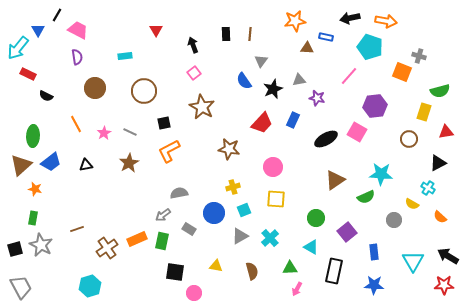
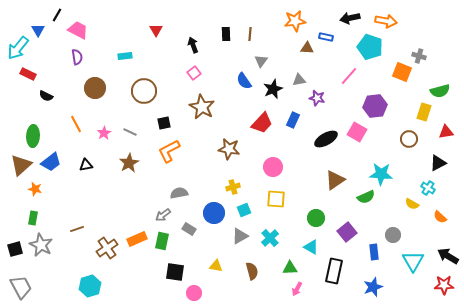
gray circle at (394, 220): moved 1 px left, 15 px down
blue star at (374, 285): moved 1 px left, 2 px down; rotated 24 degrees counterclockwise
